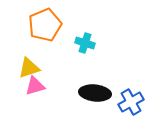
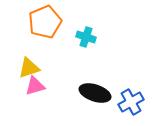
orange pentagon: moved 3 px up
cyan cross: moved 1 px right, 6 px up
black ellipse: rotated 12 degrees clockwise
